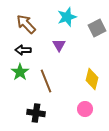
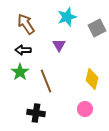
brown arrow: rotated 10 degrees clockwise
